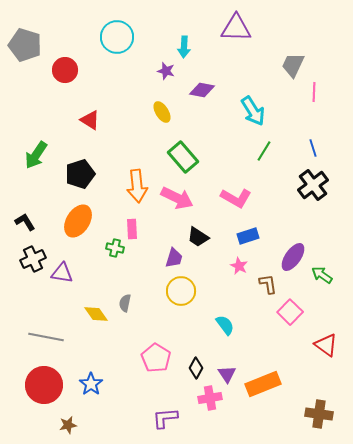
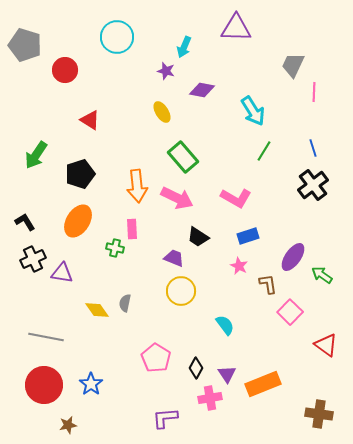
cyan arrow at (184, 47): rotated 20 degrees clockwise
purple trapezoid at (174, 258): rotated 85 degrees counterclockwise
yellow diamond at (96, 314): moved 1 px right, 4 px up
